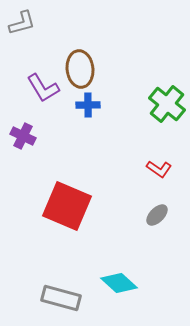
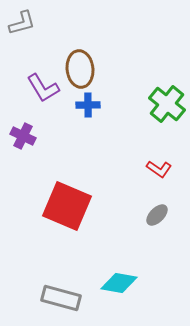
cyan diamond: rotated 33 degrees counterclockwise
